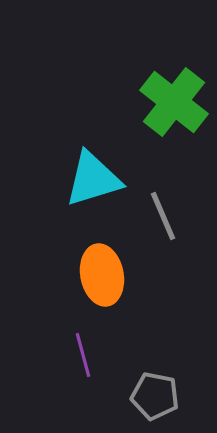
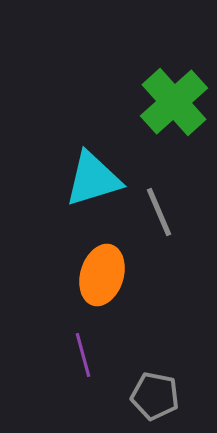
green cross: rotated 10 degrees clockwise
gray line: moved 4 px left, 4 px up
orange ellipse: rotated 28 degrees clockwise
